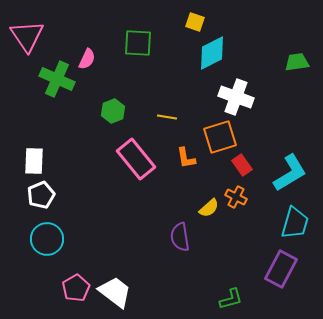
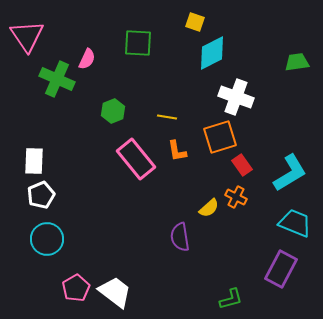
orange L-shape: moved 9 px left, 7 px up
cyan trapezoid: rotated 84 degrees counterclockwise
